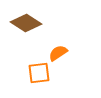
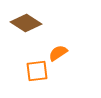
orange square: moved 2 px left, 2 px up
